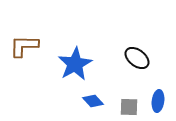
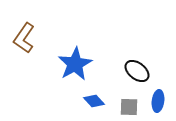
brown L-shape: moved 8 px up; rotated 56 degrees counterclockwise
black ellipse: moved 13 px down
blue diamond: moved 1 px right
